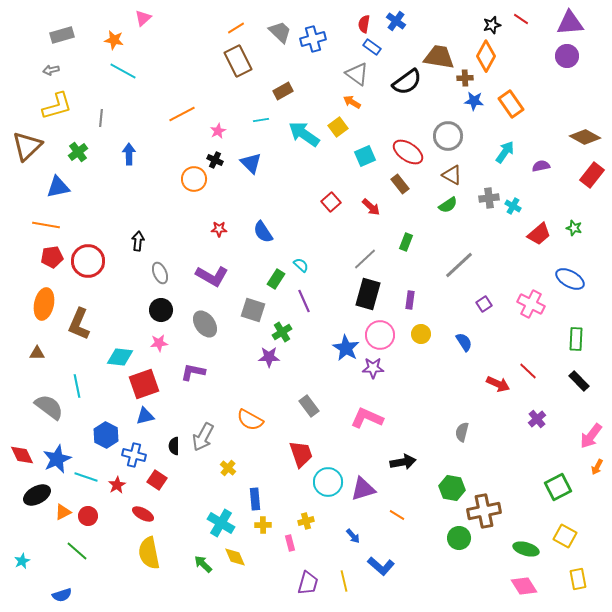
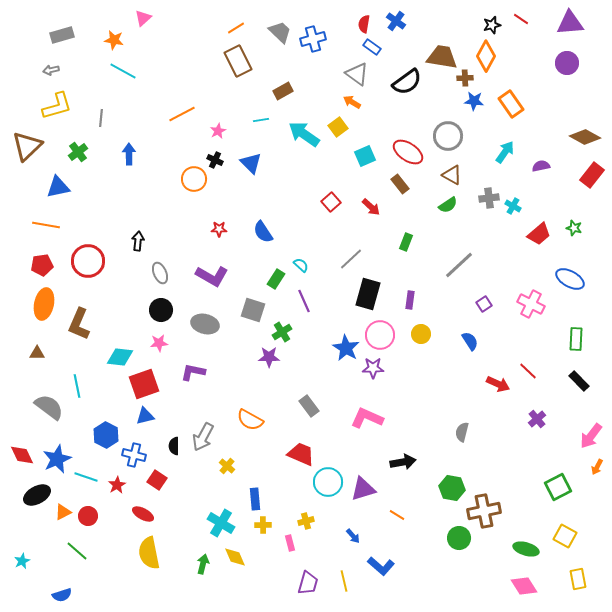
purple circle at (567, 56): moved 7 px down
brown trapezoid at (439, 57): moved 3 px right
red pentagon at (52, 257): moved 10 px left, 8 px down
gray line at (365, 259): moved 14 px left
gray ellipse at (205, 324): rotated 40 degrees counterclockwise
blue semicircle at (464, 342): moved 6 px right, 1 px up
red trapezoid at (301, 454): rotated 48 degrees counterclockwise
yellow cross at (228, 468): moved 1 px left, 2 px up
green arrow at (203, 564): rotated 60 degrees clockwise
